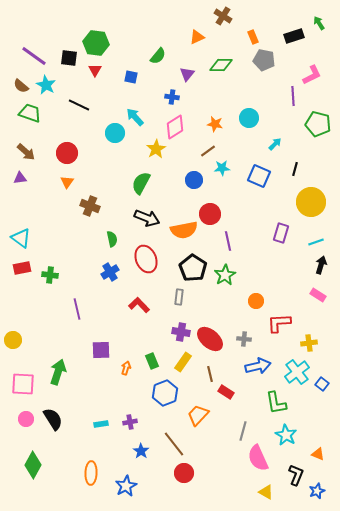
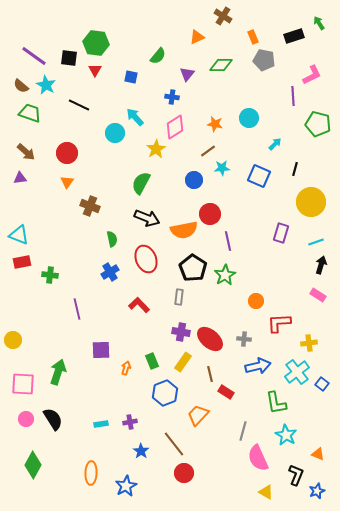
cyan triangle at (21, 238): moved 2 px left, 3 px up; rotated 15 degrees counterclockwise
red rectangle at (22, 268): moved 6 px up
